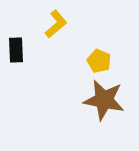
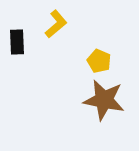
black rectangle: moved 1 px right, 8 px up
